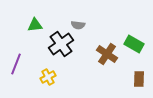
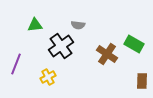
black cross: moved 2 px down
brown rectangle: moved 3 px right, 2 px down
